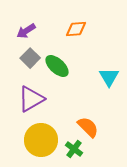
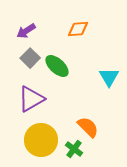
orange diamond: moved 2 px right
